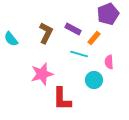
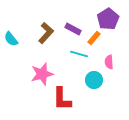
purple pentagon: moved 5 px down; rotated 10 degrees counterclockwise
brown L-shape: rotated 15 degrees clockwise
